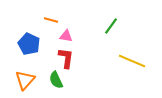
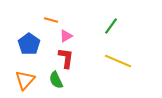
pink triangle: rotated 40 degrees counterclockwise
blue pentagon: rotated 10 degrees clockwise
yellow line: moved 14 px left
